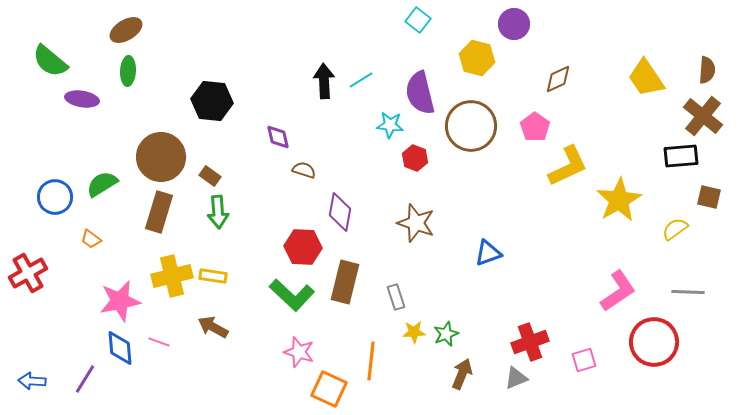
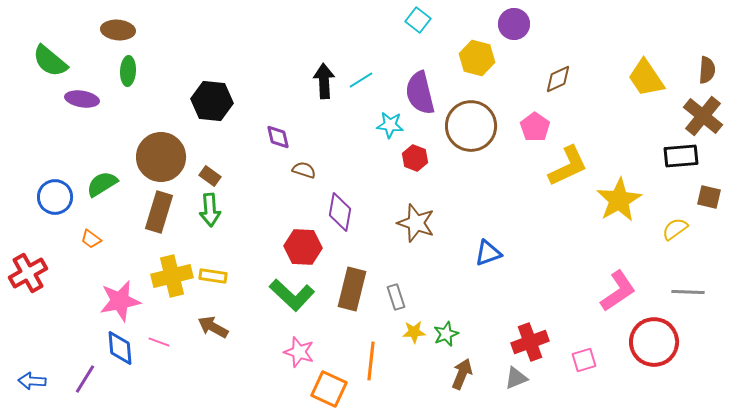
brown ellipse at (126, 30): moved 8 px left; rotated 36 degrees clockwise
green arrow at (218, 212): moved 8 px left, 2 px up
brown rectangle at (345, 282): moved 7 px right, 7 px down
